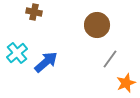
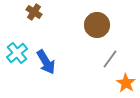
brown cross: rotated 21 degrees clockwise
blue arrow: rotated 100 degrees clockwise
orange star: rotated 18 degrees counterclockwise
